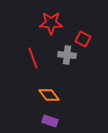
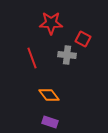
red line: moved 1 px left
purple rectangle: moved 1 px down
